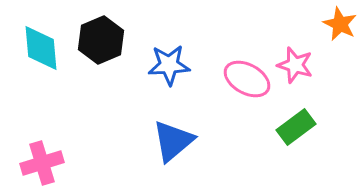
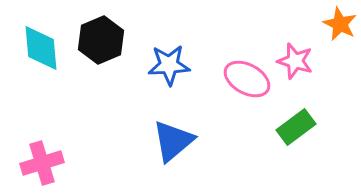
pink star: moved 4 px up
